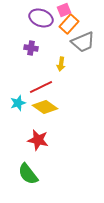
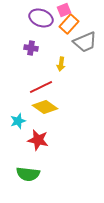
gray trapezoid: moved 2 px right
cyan star: moved 18 px down
green semicircle: rotated 45 degrees counterclockwise
